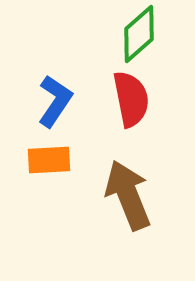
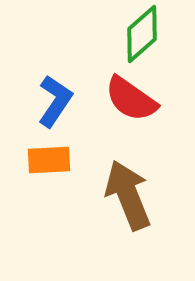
green diamond: moved 3 px right
red semicircle: rotated 136 degrees clockwise
